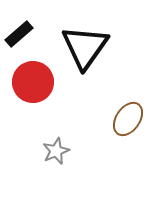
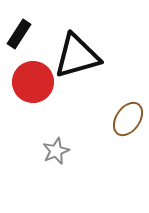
black rectangle: rotated 16 degrees counterclockwise
black triangle: moved 8 px left, 9 px down; rotated 39 degrees clockwise
